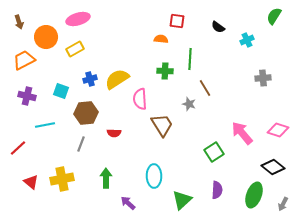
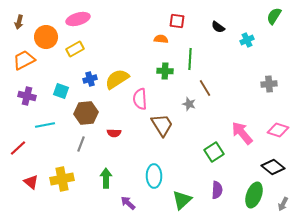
brown arrow: rotated 32 degrees clockwise
gray cross: moved 6 px right, 6 px down
